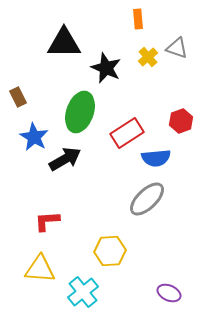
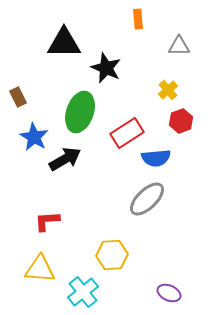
gray triangle: moved 2 px right, 2 px up; rotated 20 degrees counterclockwise
yellow cross: moved 20 px right, 33 px down
yellow hexagon: moved 2 px right, 4 px down
